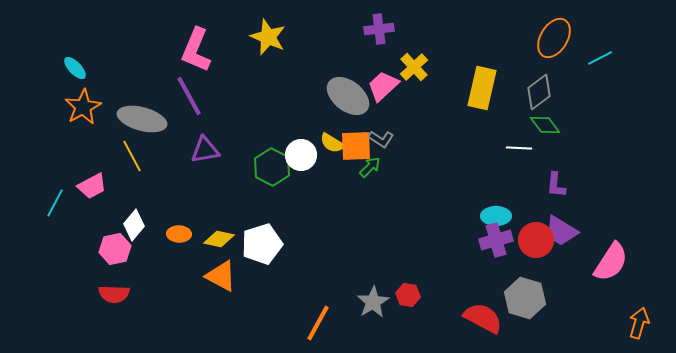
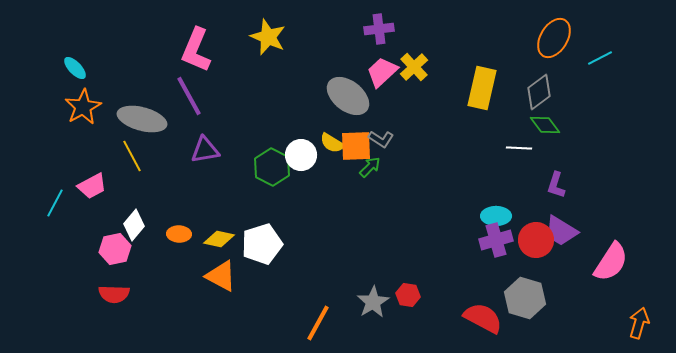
pink trapezoid at (383, 86): moved 1 px left, 14 px up
purple L-shape at (556, 185): rotated 12 degrees clockwise
